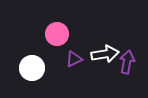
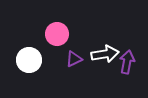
white circle: moved 3 px left, 8 px up
